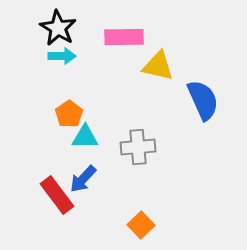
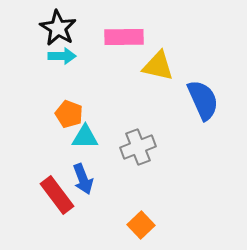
orange pentagon: rotated 16 degrees counterclockwise
gray cross: rotated 16 degrees counterclockwise
blue arrow: rotated 64 degrees counterclockwise
